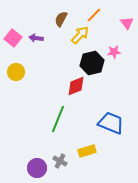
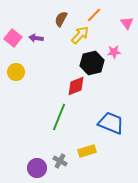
green line: moved 1 px right, 2 px up
